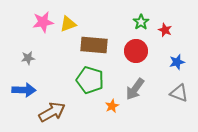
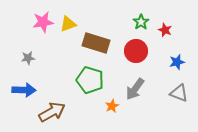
brown rectangle: moved 2 px right, 2 px up; rotated 12 degrees clockwise
